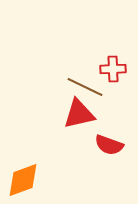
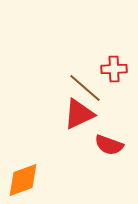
red cross: moved 1 px right
brown line: moved 1 px down; rotated 15 degrees clockwise
red triangle: rotated 12 degrees counterclockwise
